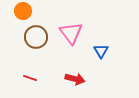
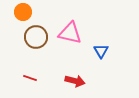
orange circle: moved 1 px down
pink triangle: moved 1 px left; rotated 40 degrees counterclockwise
red arrow: moved 2 px down
